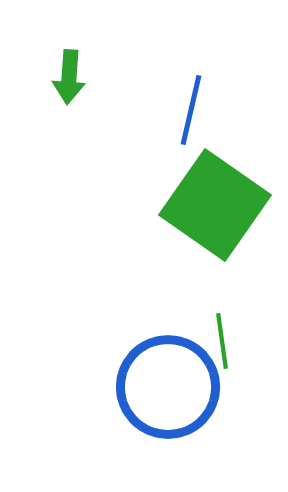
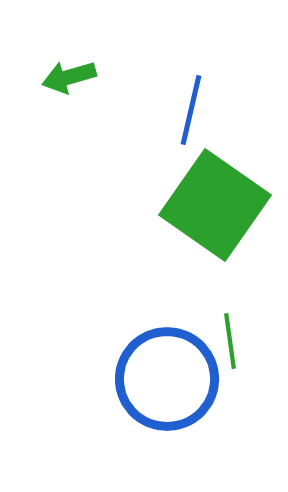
green arrow: rotated 70 degrees clockwise
green line: moved 8 px right
blue circle: moved 1 px left, 8 px up
